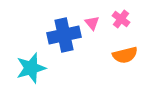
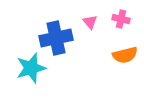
pink cross: rotated 24 degrees counterclockwise
pink triangle: moved 2 px left, 1 px up
blue cross: moved 8 px left, 3 px down
